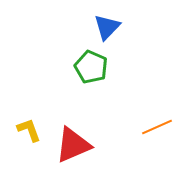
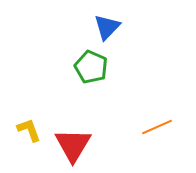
red triangle: rotated 36 degrees counterclockwise
